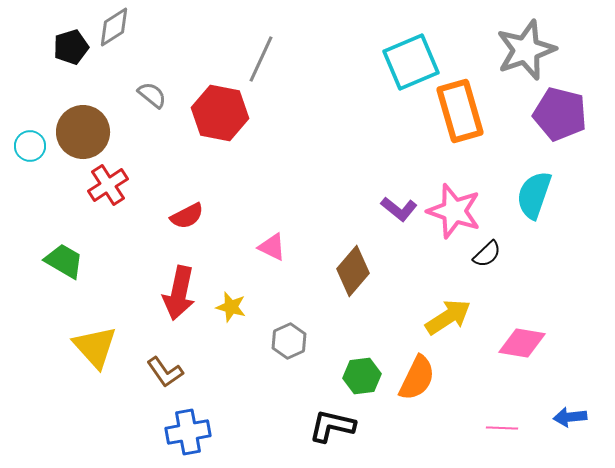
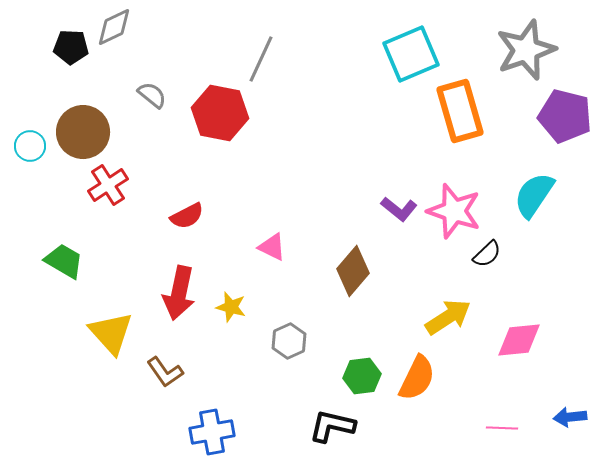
gray diamond: rotated 6 degrees clockwise
black pentagon: rotated 20 degrees clockwise
cyan square: moved 8 px up
purple pentagon: moved 5 px right, 2 px down
cyan semicircle: rotated 15 degrees clockwise
pink diamond: moved 3 px left, 3 px up; rotated 15 degrees counterclockwise
yellow triangle: moved 16 px right, 14 px up
blue cross: moved 24 px right
